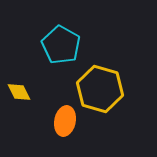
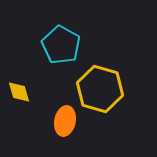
yellow diamond: rotated 10 degrees clockwise
